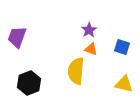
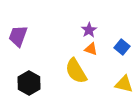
purple trapezoid: moved 1 px right, 1 px up
blue square: rotated 21 degrees clockwise
yellow semicircle: rotated 36 degrees counterclockwise
black hexagon: rotated 10 degrees counterclockwise
